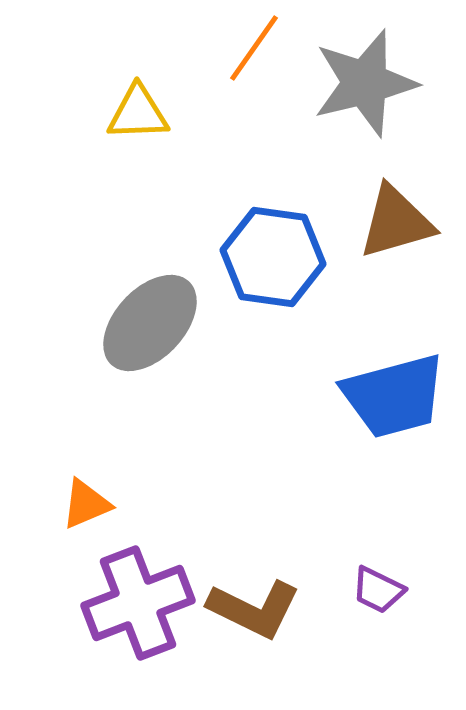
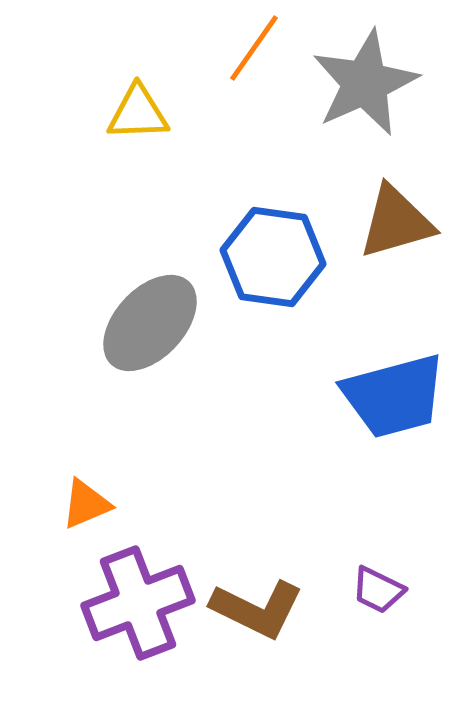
gray star: rotated 10 degrees counterclockwise
brown L-shape: moved 3 px right
